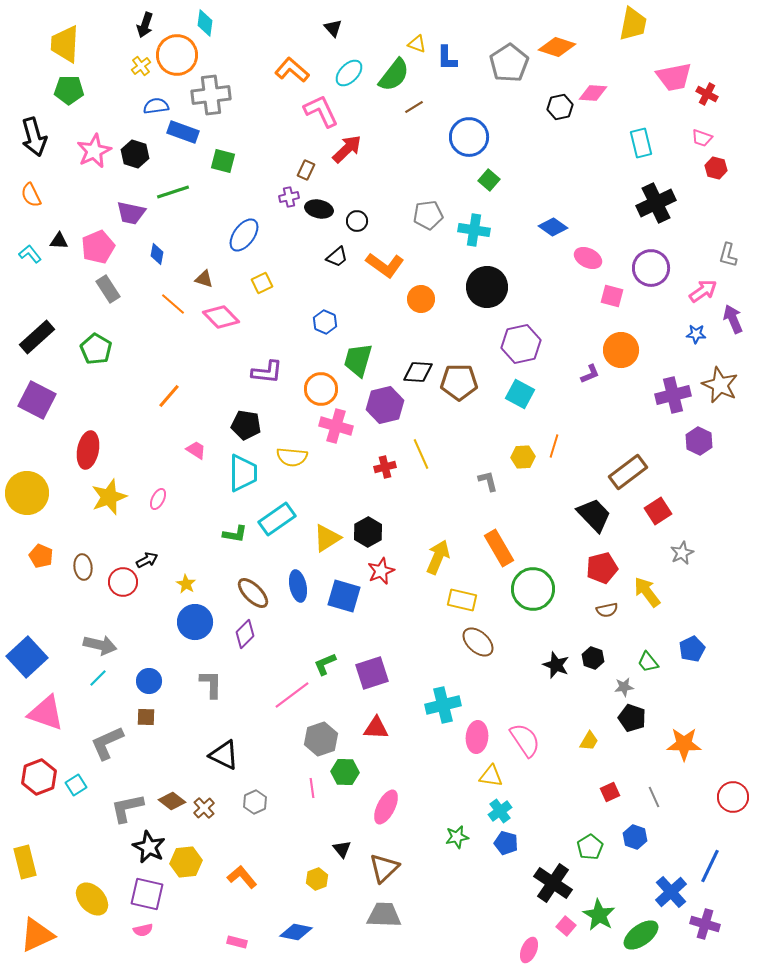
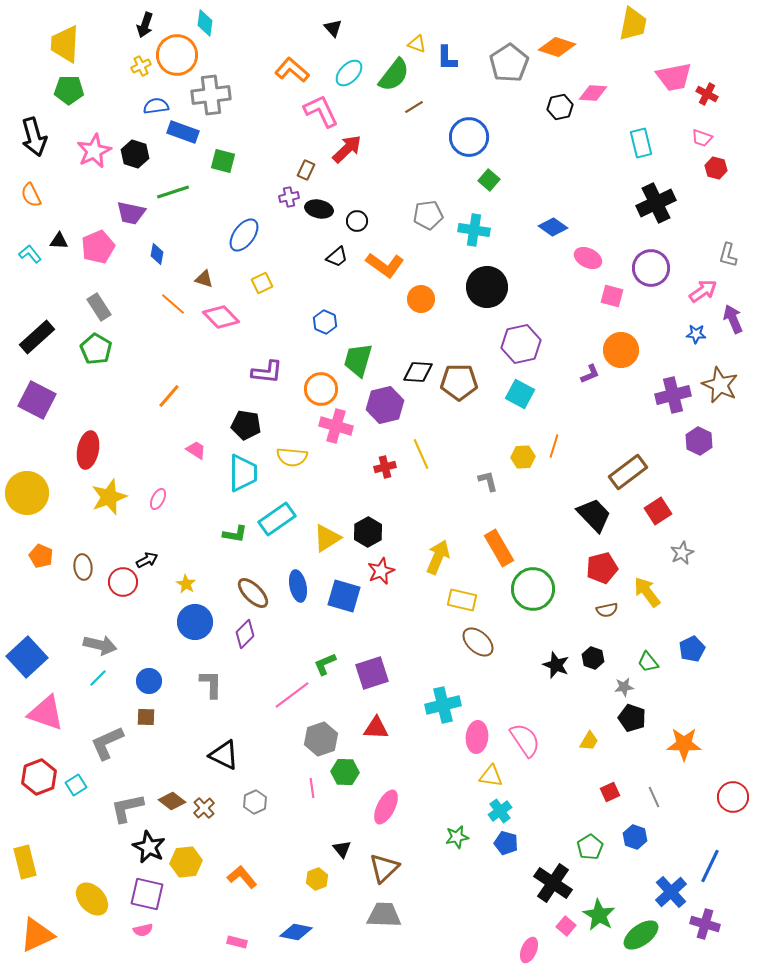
yellow cross at (141, 66): rotated 12 degrees clockwise
gray rectangle at (108, 289): moved 9 px left, 18 px down
